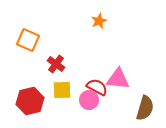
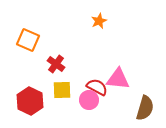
red hexagon: rotated 20 degrees counterclockwise
